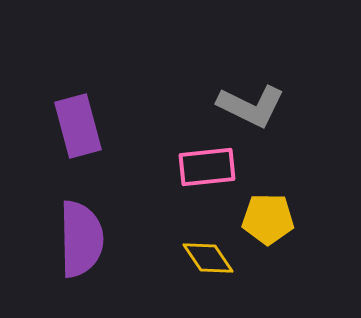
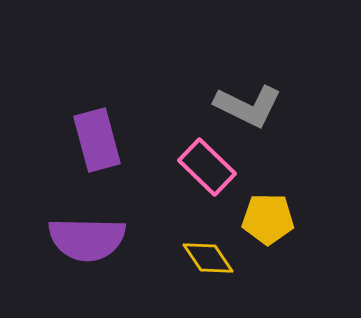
gray L-shape: moved 3 px left
purple rectangle: moved 19 px right, 14 px down
pink rectangle: rotated 50 degrees clockwise
purple semicircle: moved 6 px right; rotated 92 degrees clockwise
